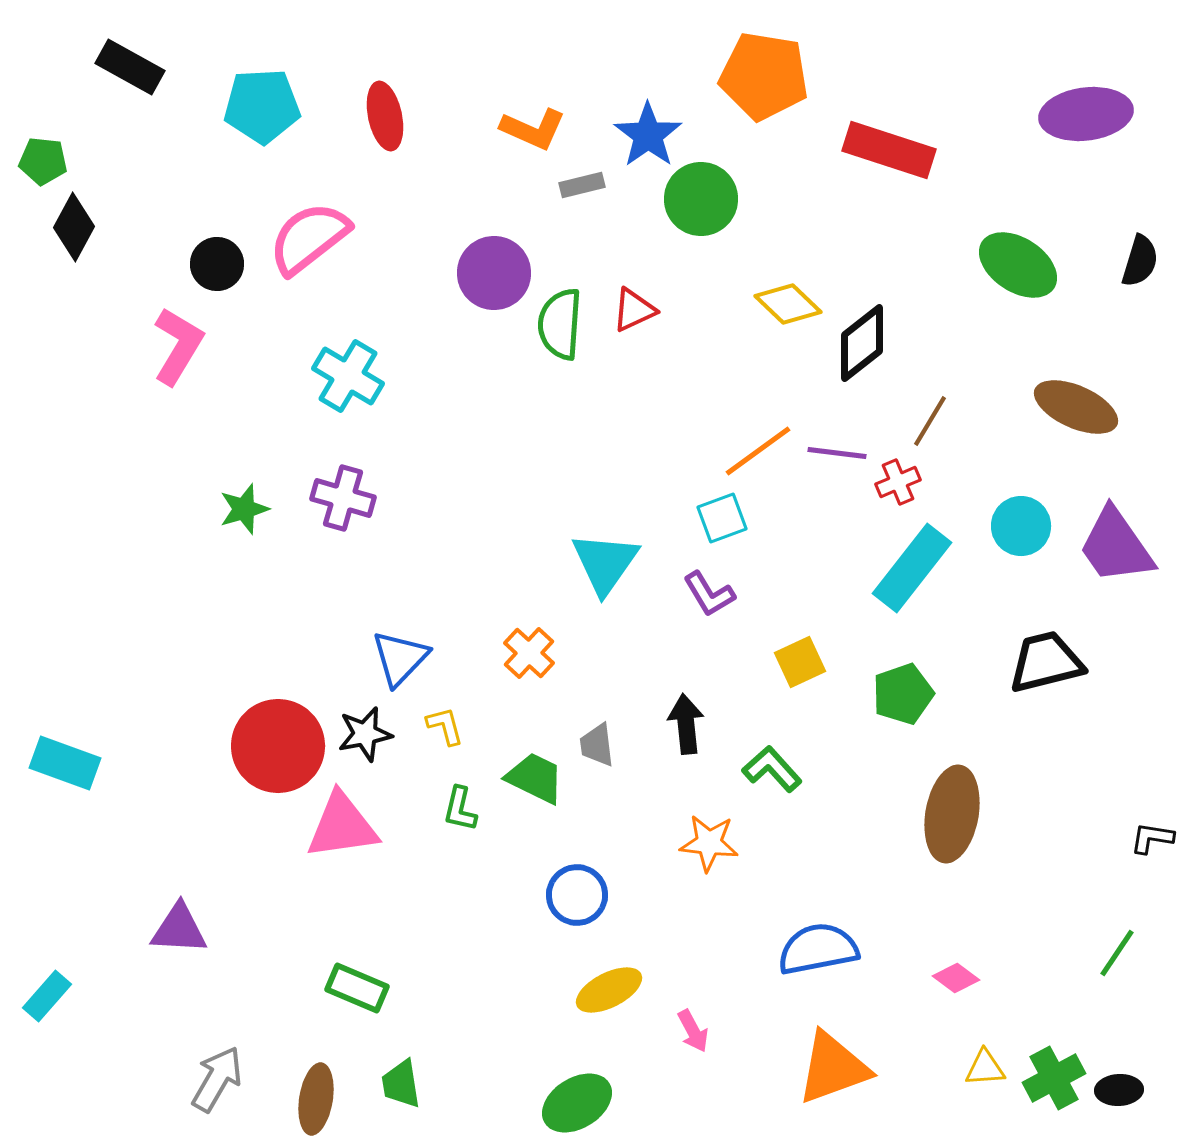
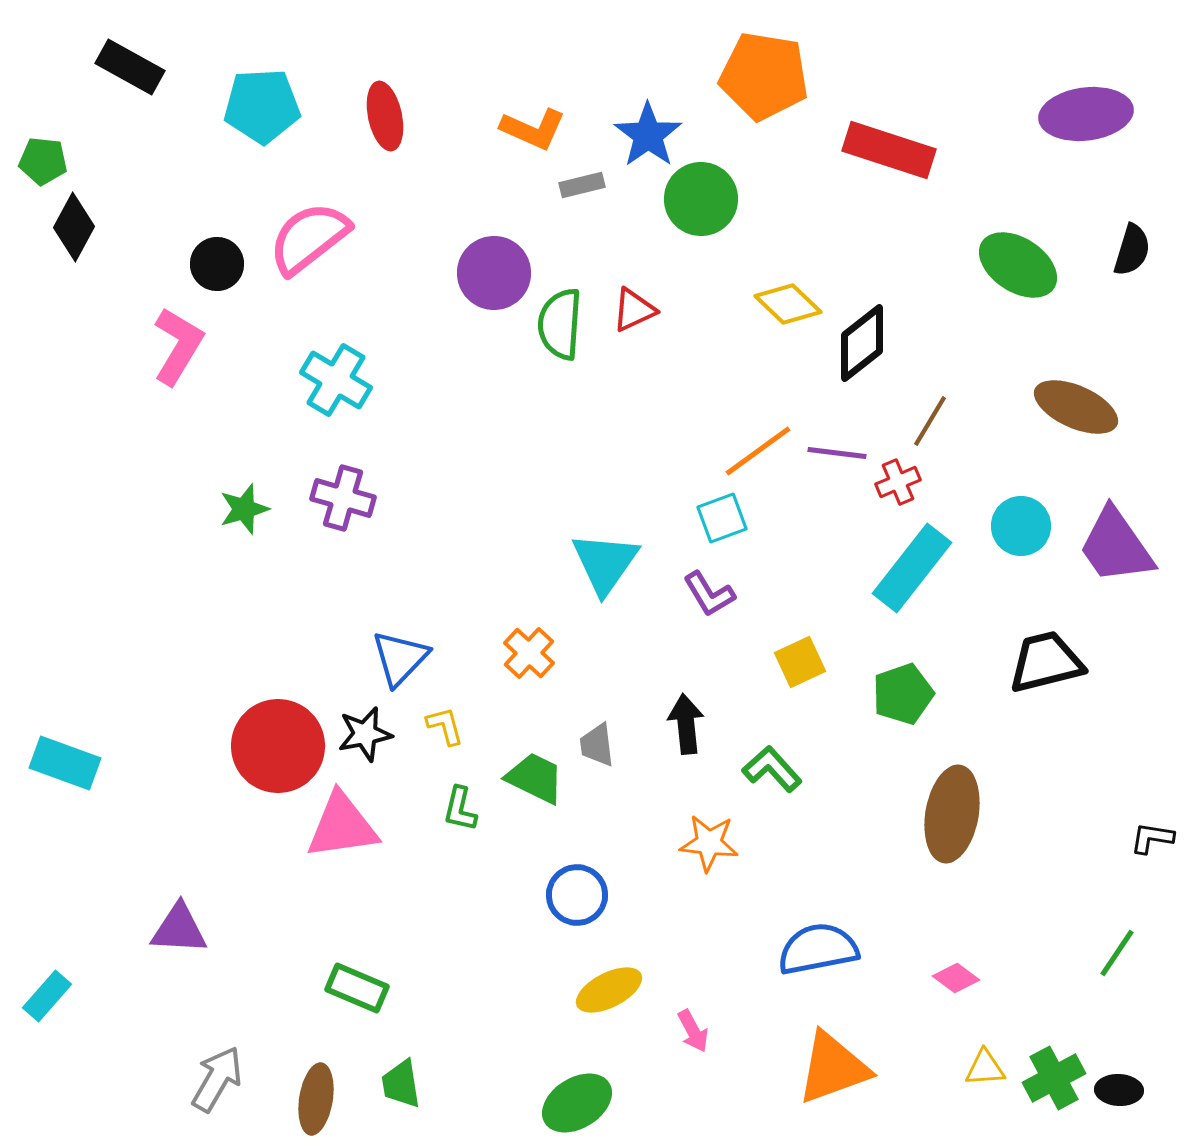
black semicircle at (1140, 261): moved 8 px left, 11 px up
cyan cross at (348, 376): moved 12 px left, 4 px down
black ellipse at (1119, 1090): rotated 6 degrees clockwise
